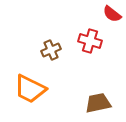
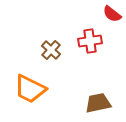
red cross: rotated 25 degrees counterclockwise
brown cross: rotated 24 degrees counterclockwise
